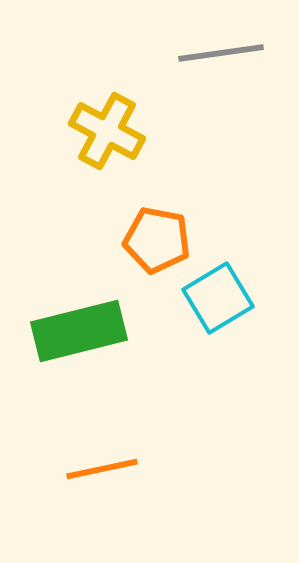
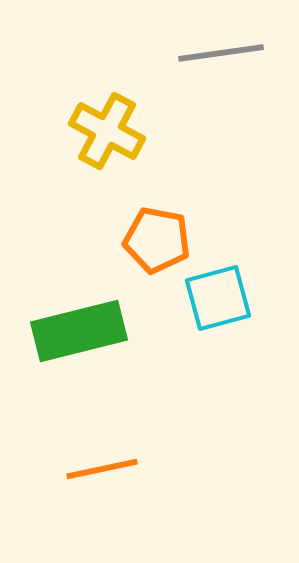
cyan square: rotated 16 degrees clockwise
